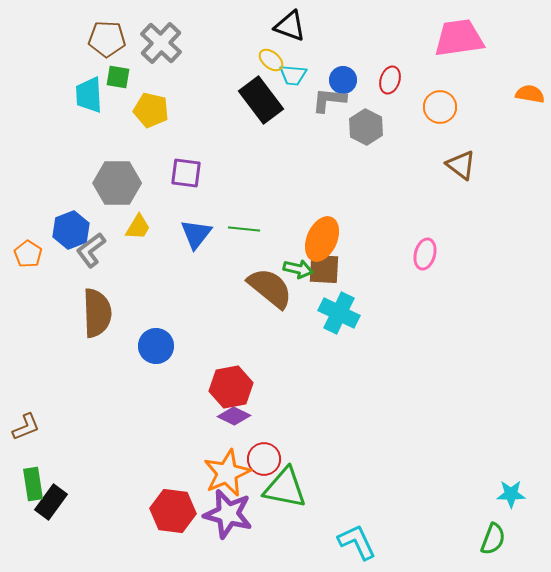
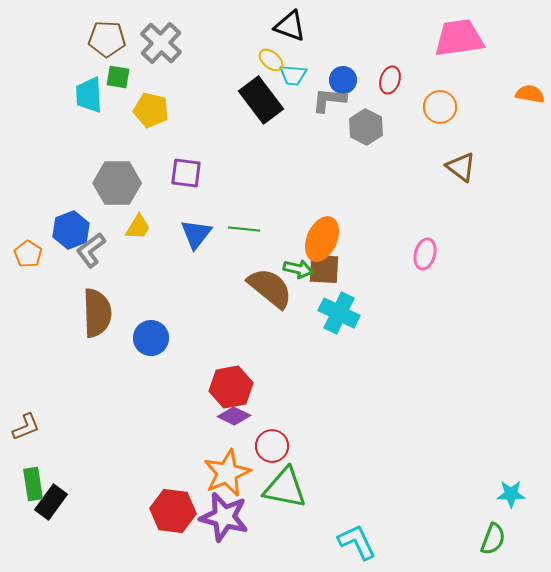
brown triangle at (461, 165): moved 2 px down
blue circle at (156, 346): moved 5 px left, 8 px up
red circle at (264, 459): moved 8 px right, 13 px up
purple star at (228, 514): moved 4 px left, 3 px down
